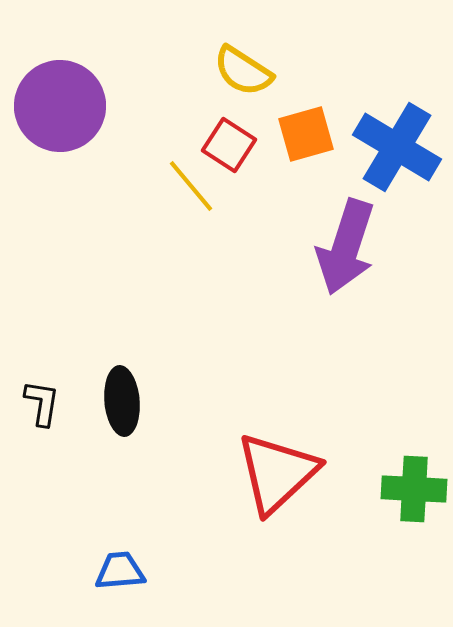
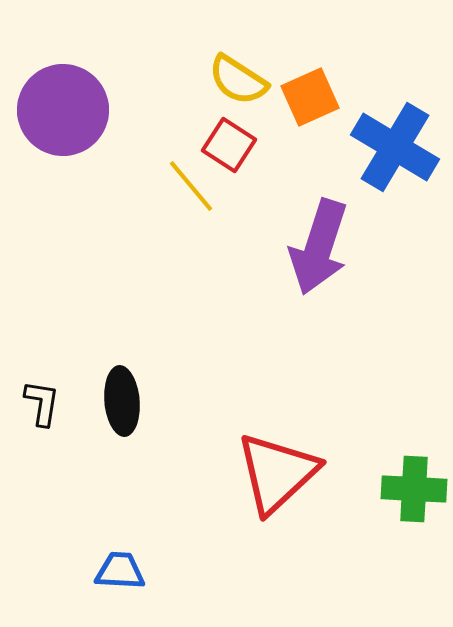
yellow semicircle: moved 5 px left, 9 px down
purple circle: moved 3 px right, 4 px down
orange square: moved 4 px right, 37 px up; rotated 8 degrees counterclockwise
blue cross: moved 2 px left
purple arrow: moved 27 px left
blue trapezoid: rotated 8 degrees clockwise
